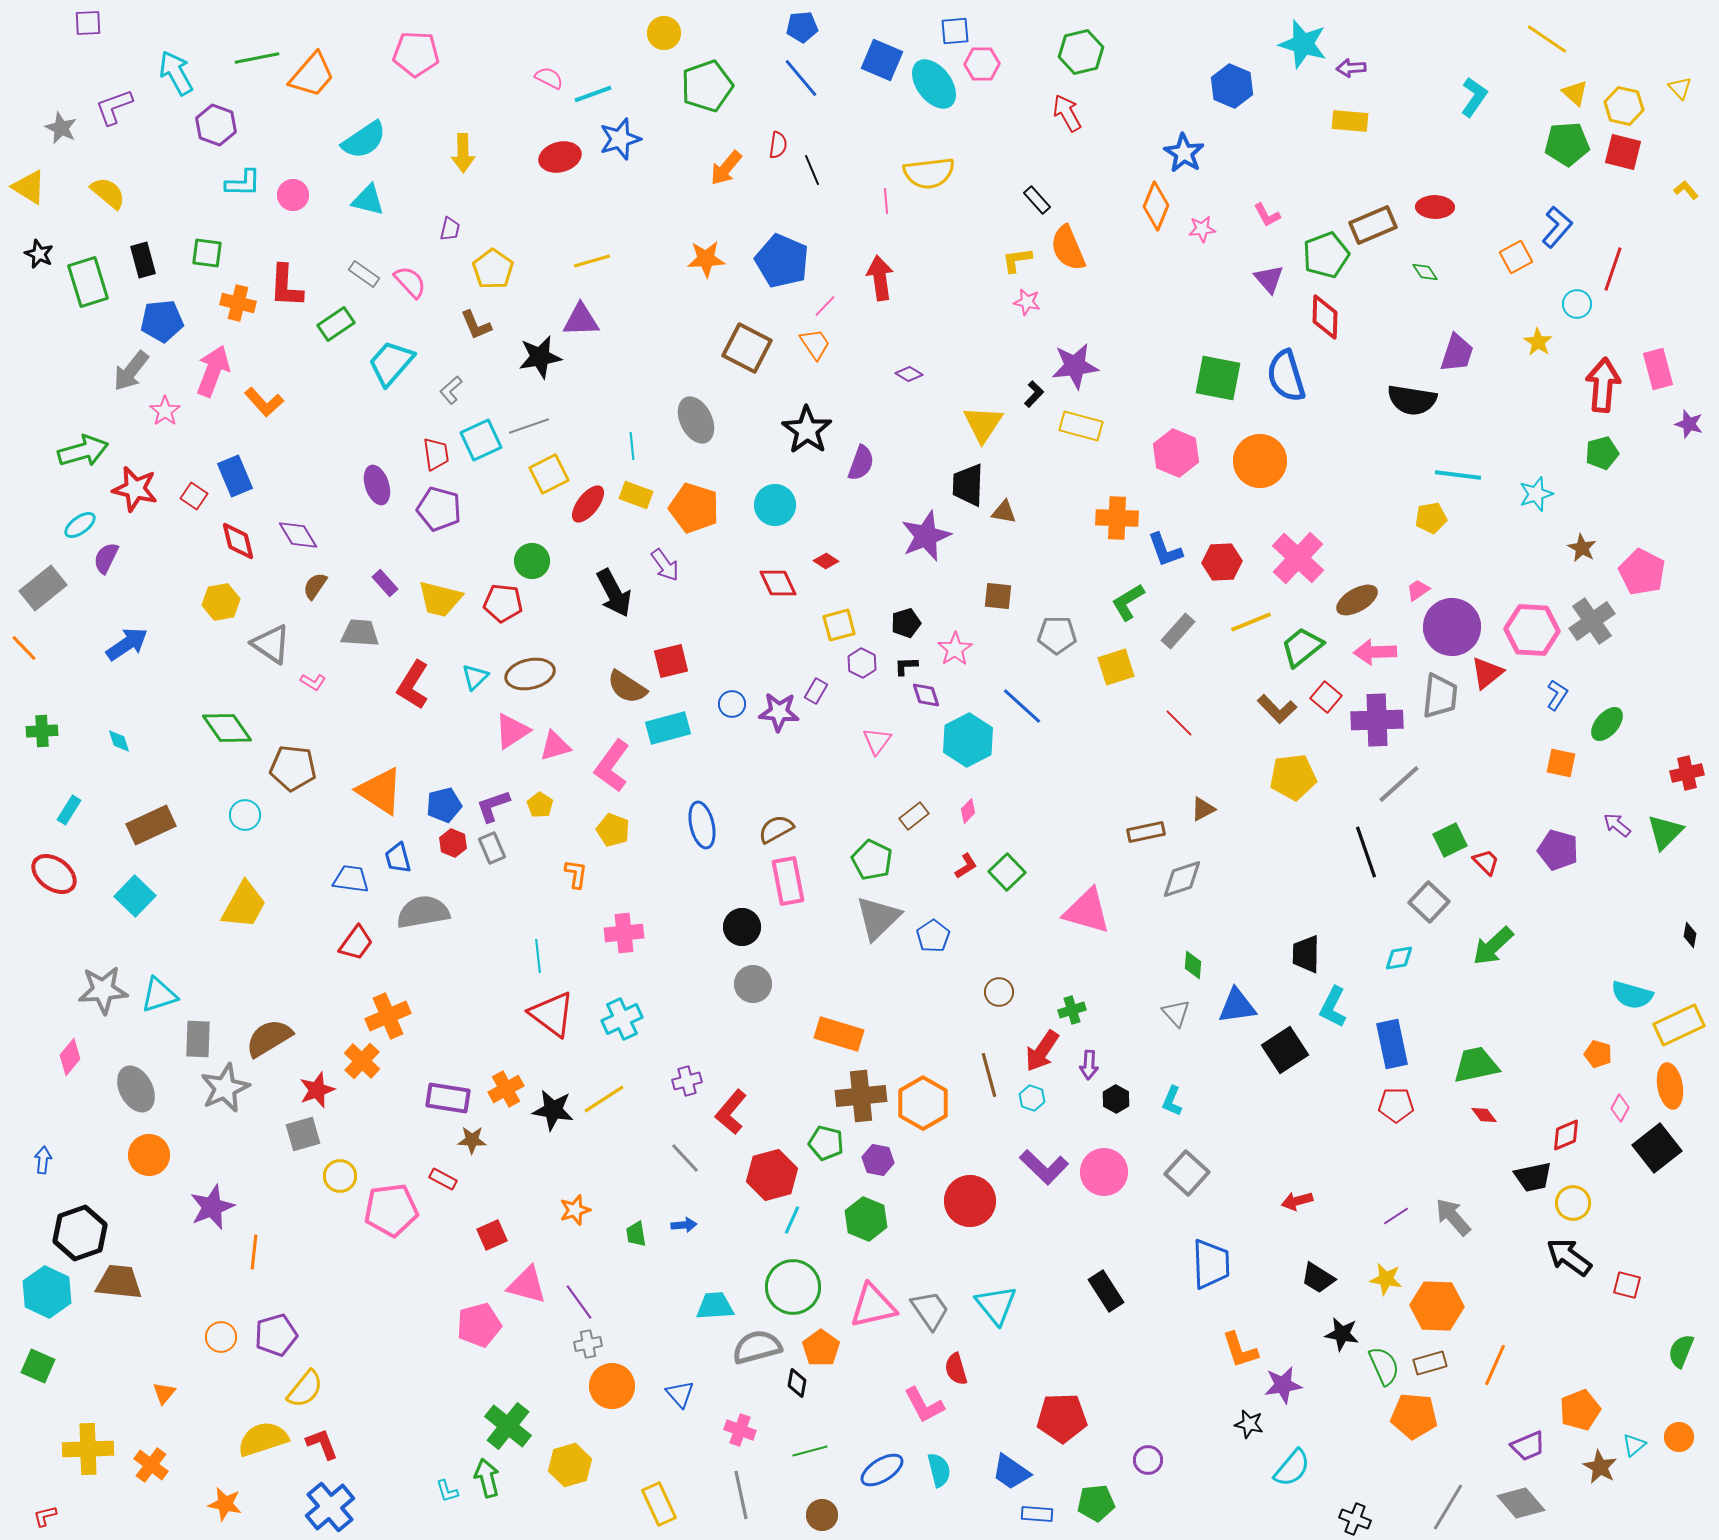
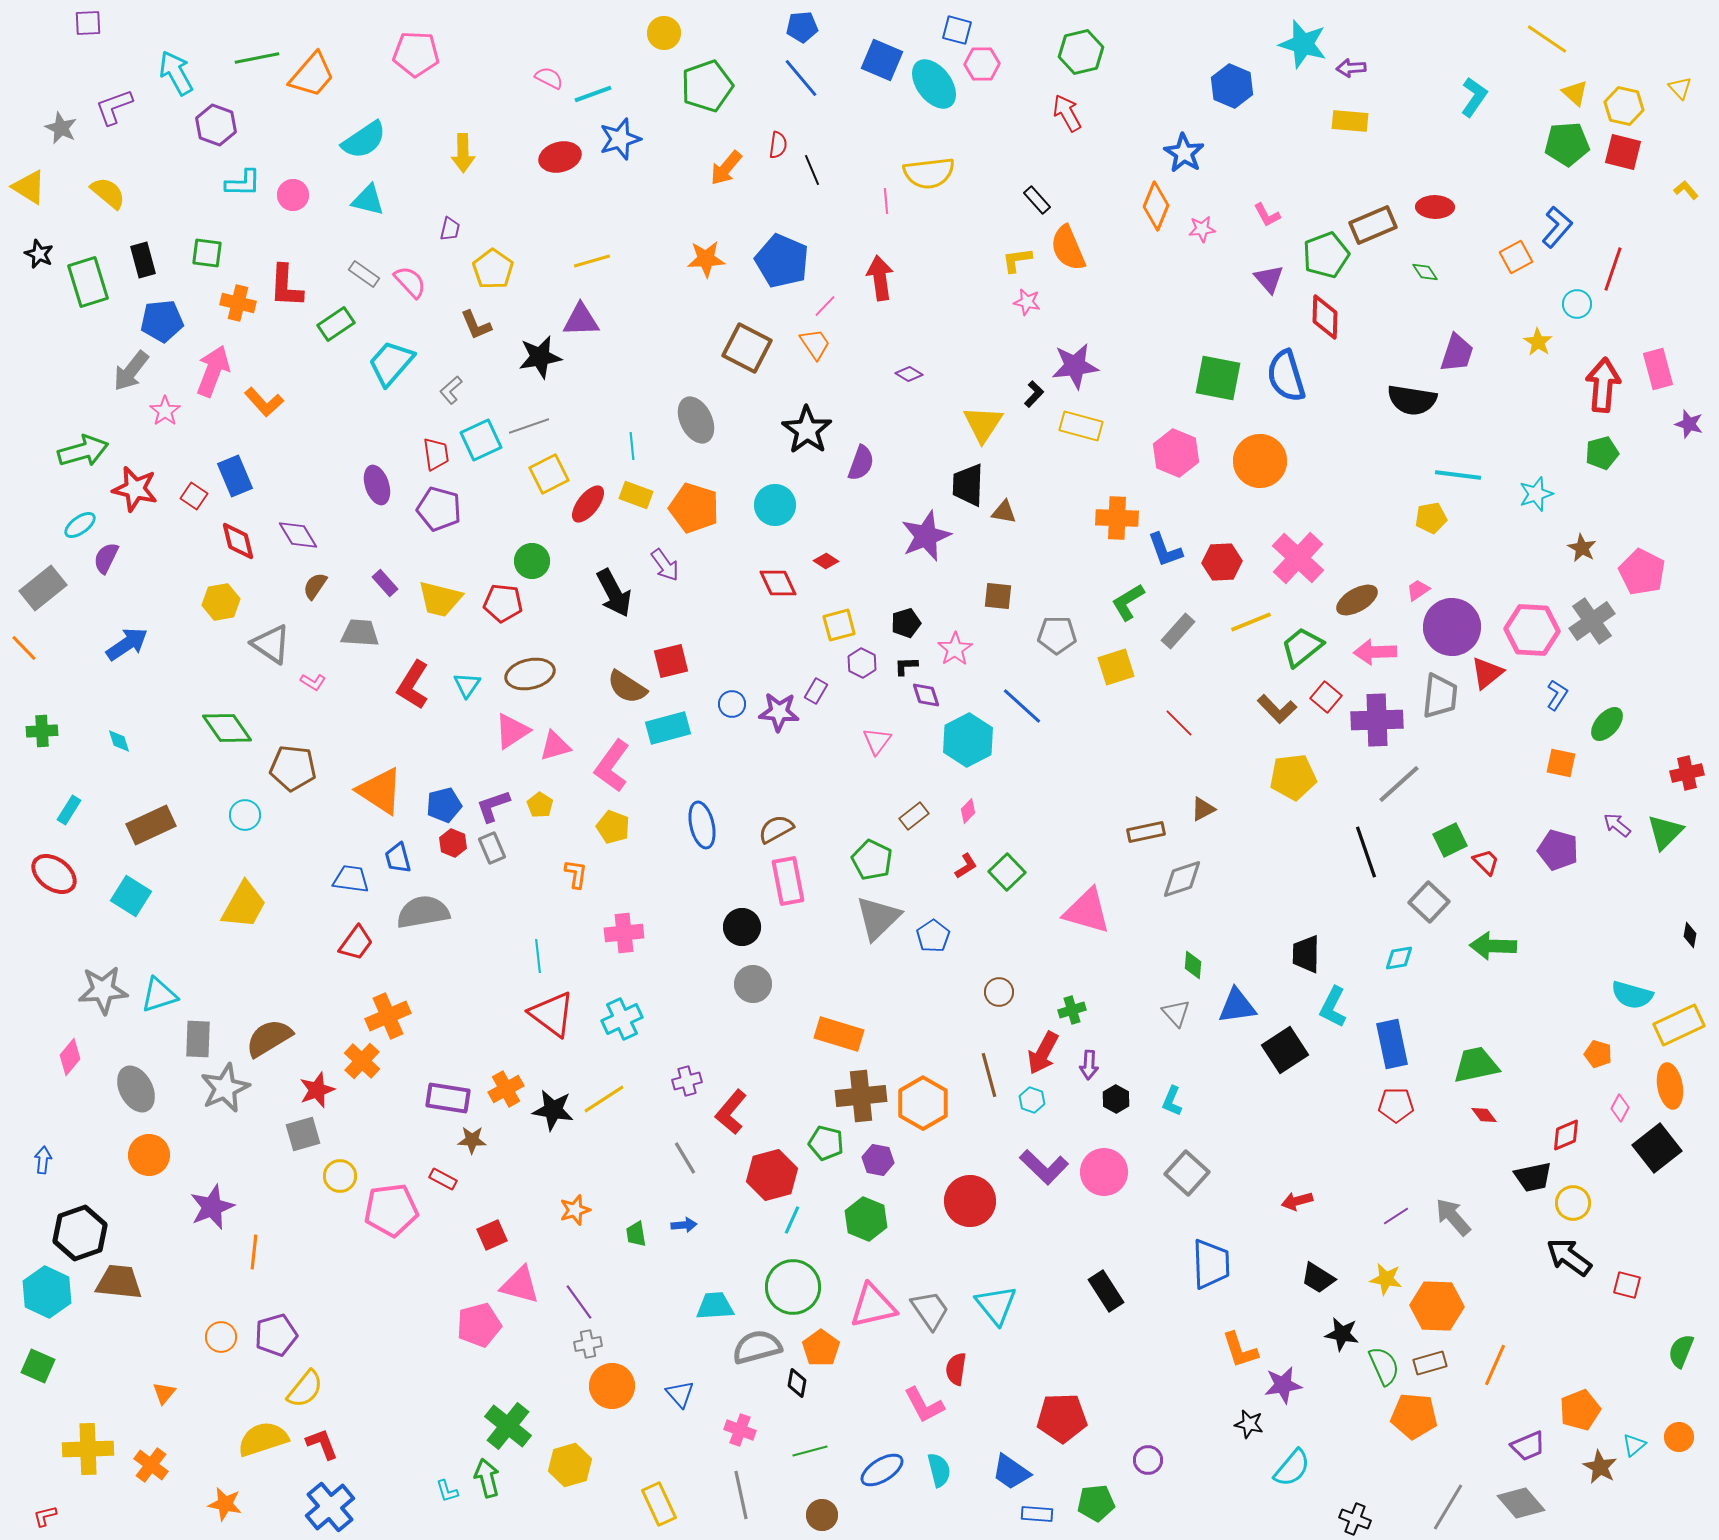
blue square at (955, 31): moved 2 px right, 1 px up; rotated 20 degrees clockwise
cyan triangle at (475, 677): moved 8 px left, 8 px down; rotated 12 degrees counterclockwise
yellow pentagon at (613, 830): moved 3 px up
cyan square at (135, 896): moved 4 px left; rotated 12 degrees counterclockwise
green arrow at (1493, 946): rotated 45 degrees clockwise
red arrow at (1042, 1051): moved 1 px right, 2 px down; rotated 6 degrees counterclockwise
cyan hexagon at (1032, 1098): moved 2 px down
gray line at (685, 1158): rotated 12 degrees clockwise
pink triangle at (527, 1285): moved 7 px left
red semicircle at (956, 1369): rotated 24 degrees clockwise
